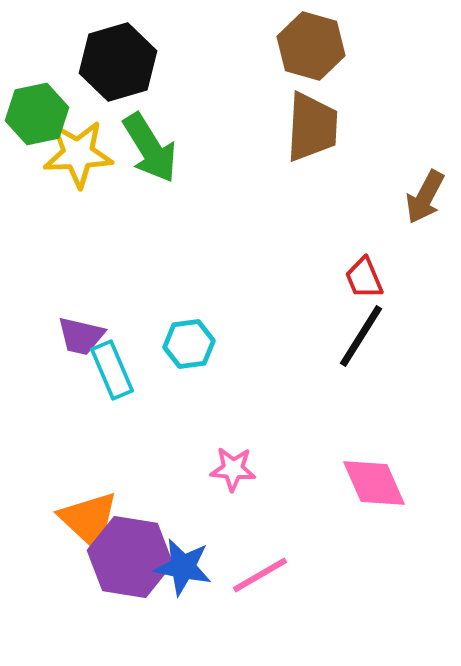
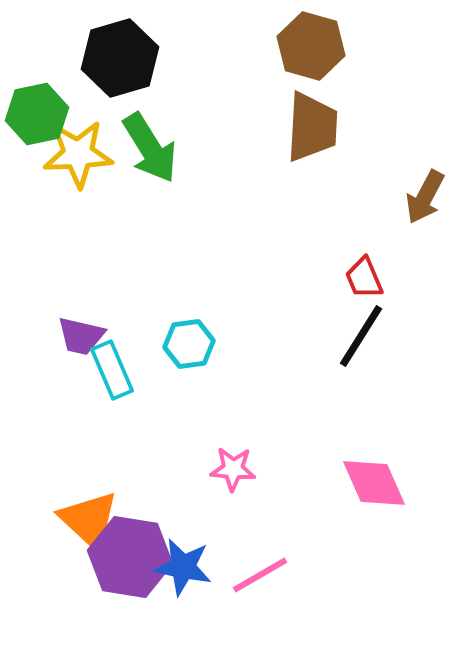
black hexagon: moved 2 px right, 4 px up
